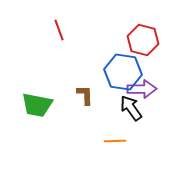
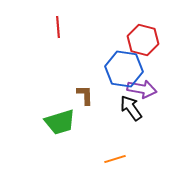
red line: moved 1 px left, 3 px up; rotated 15 degrees clockwise
blue hexagon: moved 1 px right, 3 px up
purple arrow: rotated 12 degrees clockwise
green trapezoid: moved 23 px right, 17 px down; rotated 28 degrees counterclockwise
orange line: moved 18 px down; rotated 15 degrees counterclockwise
